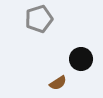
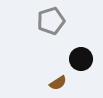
gray pentagon: moved 12 px right, 2 px down
